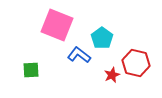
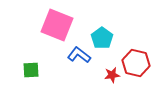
red star: rotated 14 degrees clockwise
